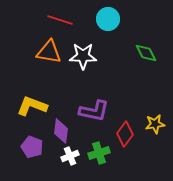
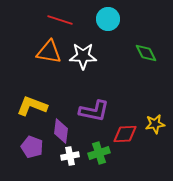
red diamond: rotated 50 degrees clockwise
white cross: rotated 12 degrees clockwise
